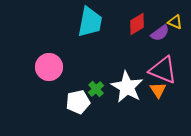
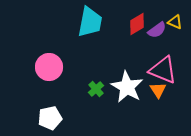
purple semicircle: moved 3 px left, 3 px up
white pentagon: moved 28 px left, 16 px down
